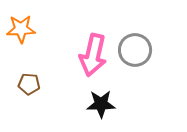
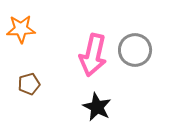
brown pentagon: rotated 20 degrees counterclockwise
black star: moved 4 px left, 3 px down; rotated 28 degrees clockwise
